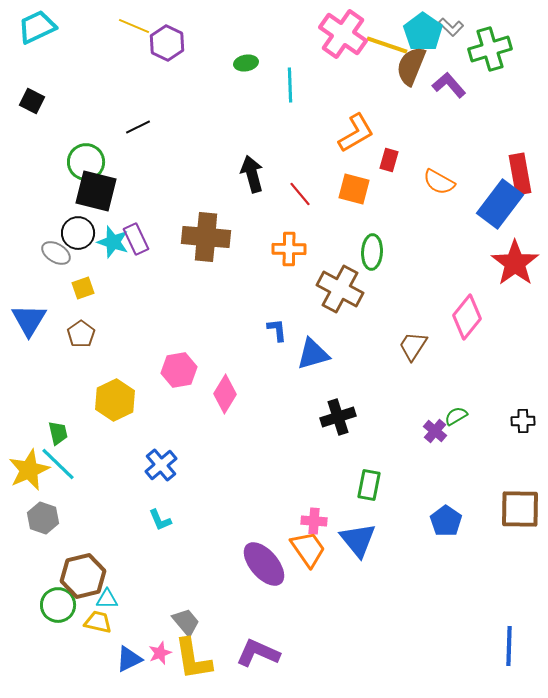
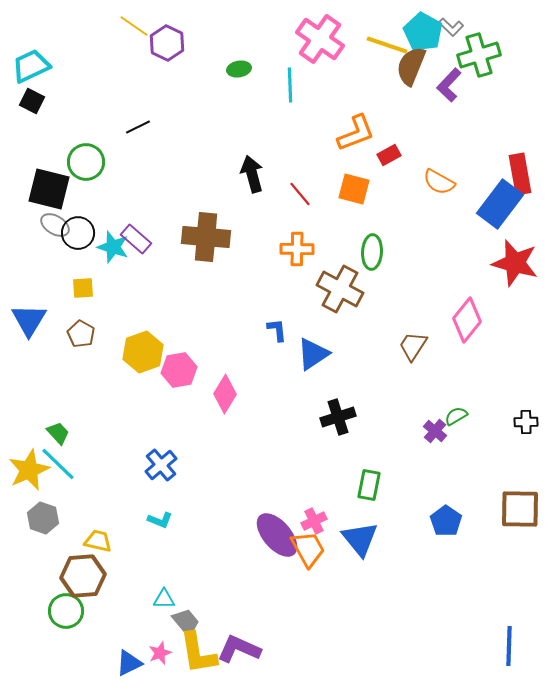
yellow line at (134, 26): rotated 12 degrees clockwise
cyan trapezoid at (37, 27): moved 6 px left, 39 px down
cyan pentagon at (423, 32): rotated 6 degrees counterclockwise
pink cross at (343, 34): moved 23 px left, 5 px down
green cross at (490, 49): moved 11 px left, 6 px down
green ellipse at (246, 63): moved 7 px left, 6 px down
purple L-shape at (449, 85): rotated 96 degrees counterclockwise
orange L-shape at (356, 133): rotated 9 degrees clockwise
red rectangle at (389, 160): moved 5 px up; rotated 45 degrees clockwise
black square at (96, 191): moved 47 px left, 2 px up
purple rectangle at (136, 239): rotated 24 degrees counterclockwise
cyan star at (113, 242): moved 5 px down
orange cross at (289, 249): moved 8 px right
gray ellipse at (56, 253): moved 1 px left, 28 px up
red star at (515, 263): rotated 21 degrees counterclockwise
yellow square at (83, 288): rotated 15 degrees clockwise
pink diamond at (467, 317): moved 3 px down
brown pentagon at (81, 334): rotated 8 degrees counterclockwise
blue triangle at (313, 354): rotated 18 degrees counterclockwise
yellow hexagon at (115, 400): moved 28 px right, 48 px up; rotated 6 degrees clockwise
black cross at (523, 421): moved 3 px right, 1 px down
green trapezoid at (58, 433): rotated 30 degrees counterclockwise
cyan L-shape at (160, 520): rotated 45 degrees counterclockwise
pink cross at (314, 521): rotated 30 degrees counterclockwise
blue triangle at (358, 540): moved 2 px right, 1 px up
orange trapezoid at (308, 549): rotated 6 degrees clockwise
purple ellipse at (264, 564): moved 13 px right, 29 px up
brown hexagon at (83, 576): rotated 9 degrees clockwise
cyan triangle at (107, 599): moved 57 px right
green circle at (58, 605): moved 8 px right, 6 px down
yellow trapezoid at (98, 622): moved 81 px up
purple L-shape at (258, 653): moved 19 px left, 4 px up
blue triangle at (129, 659): moved 4 px down
yellow L-shape at (193, 659): moved 5 px right, 6 px up
